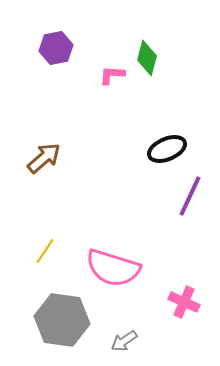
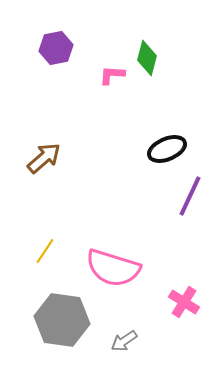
pink cross: rotated 8 degrees clockwise
